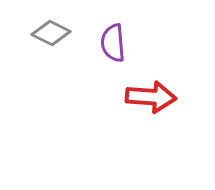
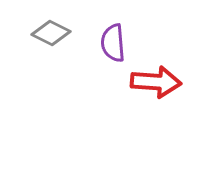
red arrow: moved 5 px right, 15 px up
